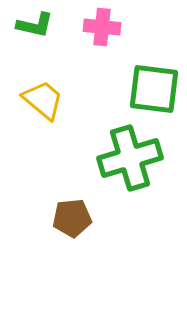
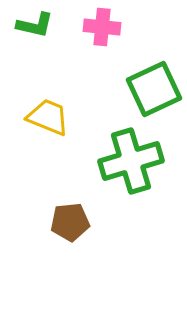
green square: rotated 32 degrees counterclockwise
yellow trapezoid: moved 5 px right, 17 px down; rotated 18 degrees counterclockwise
green cross: moved 1 px right, 3 px down
brown pentagon: moved 2 px left, 4 px down
